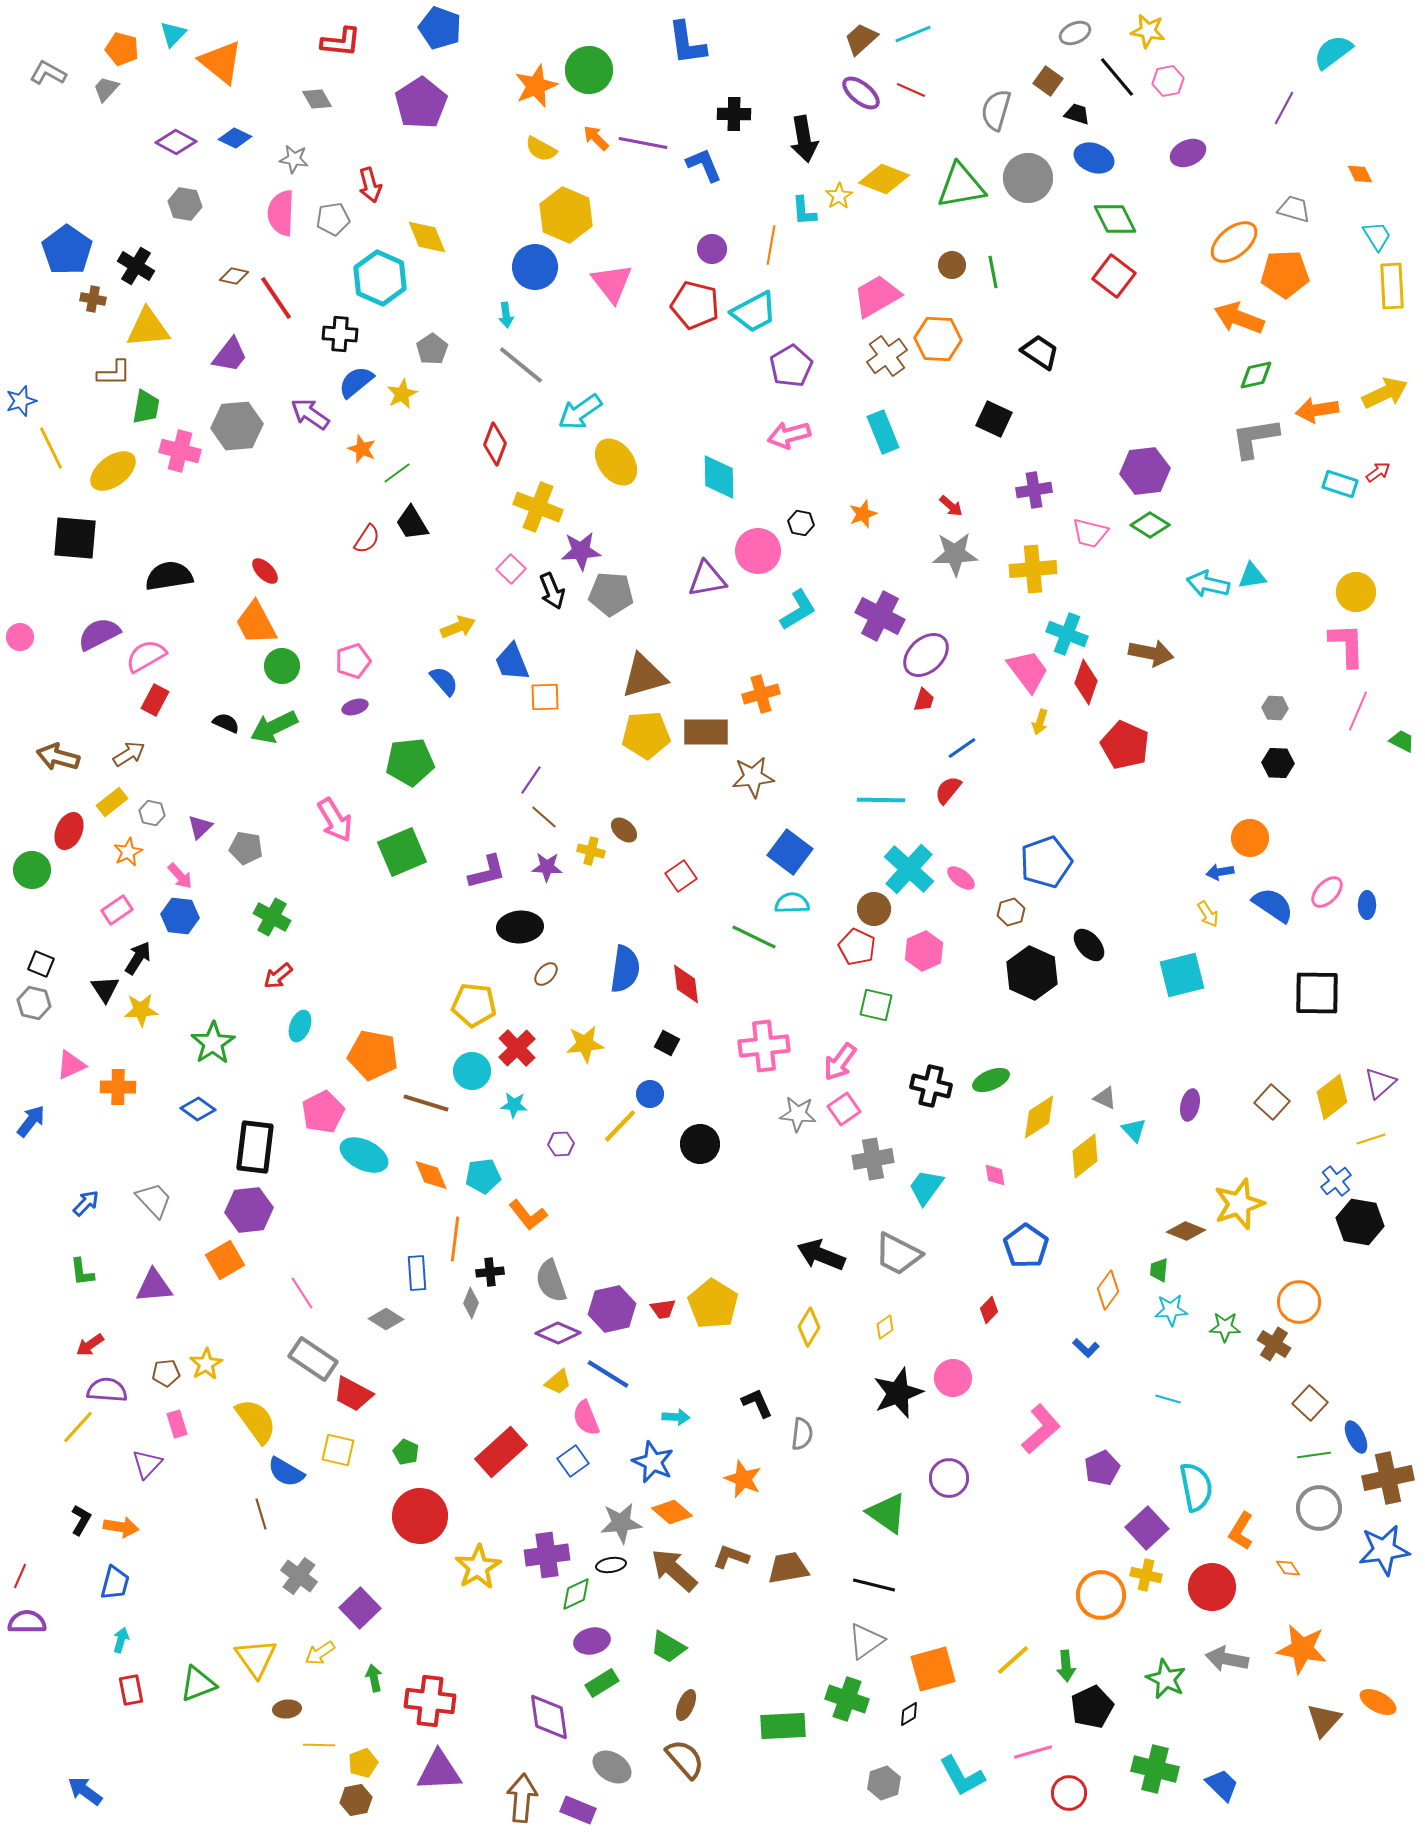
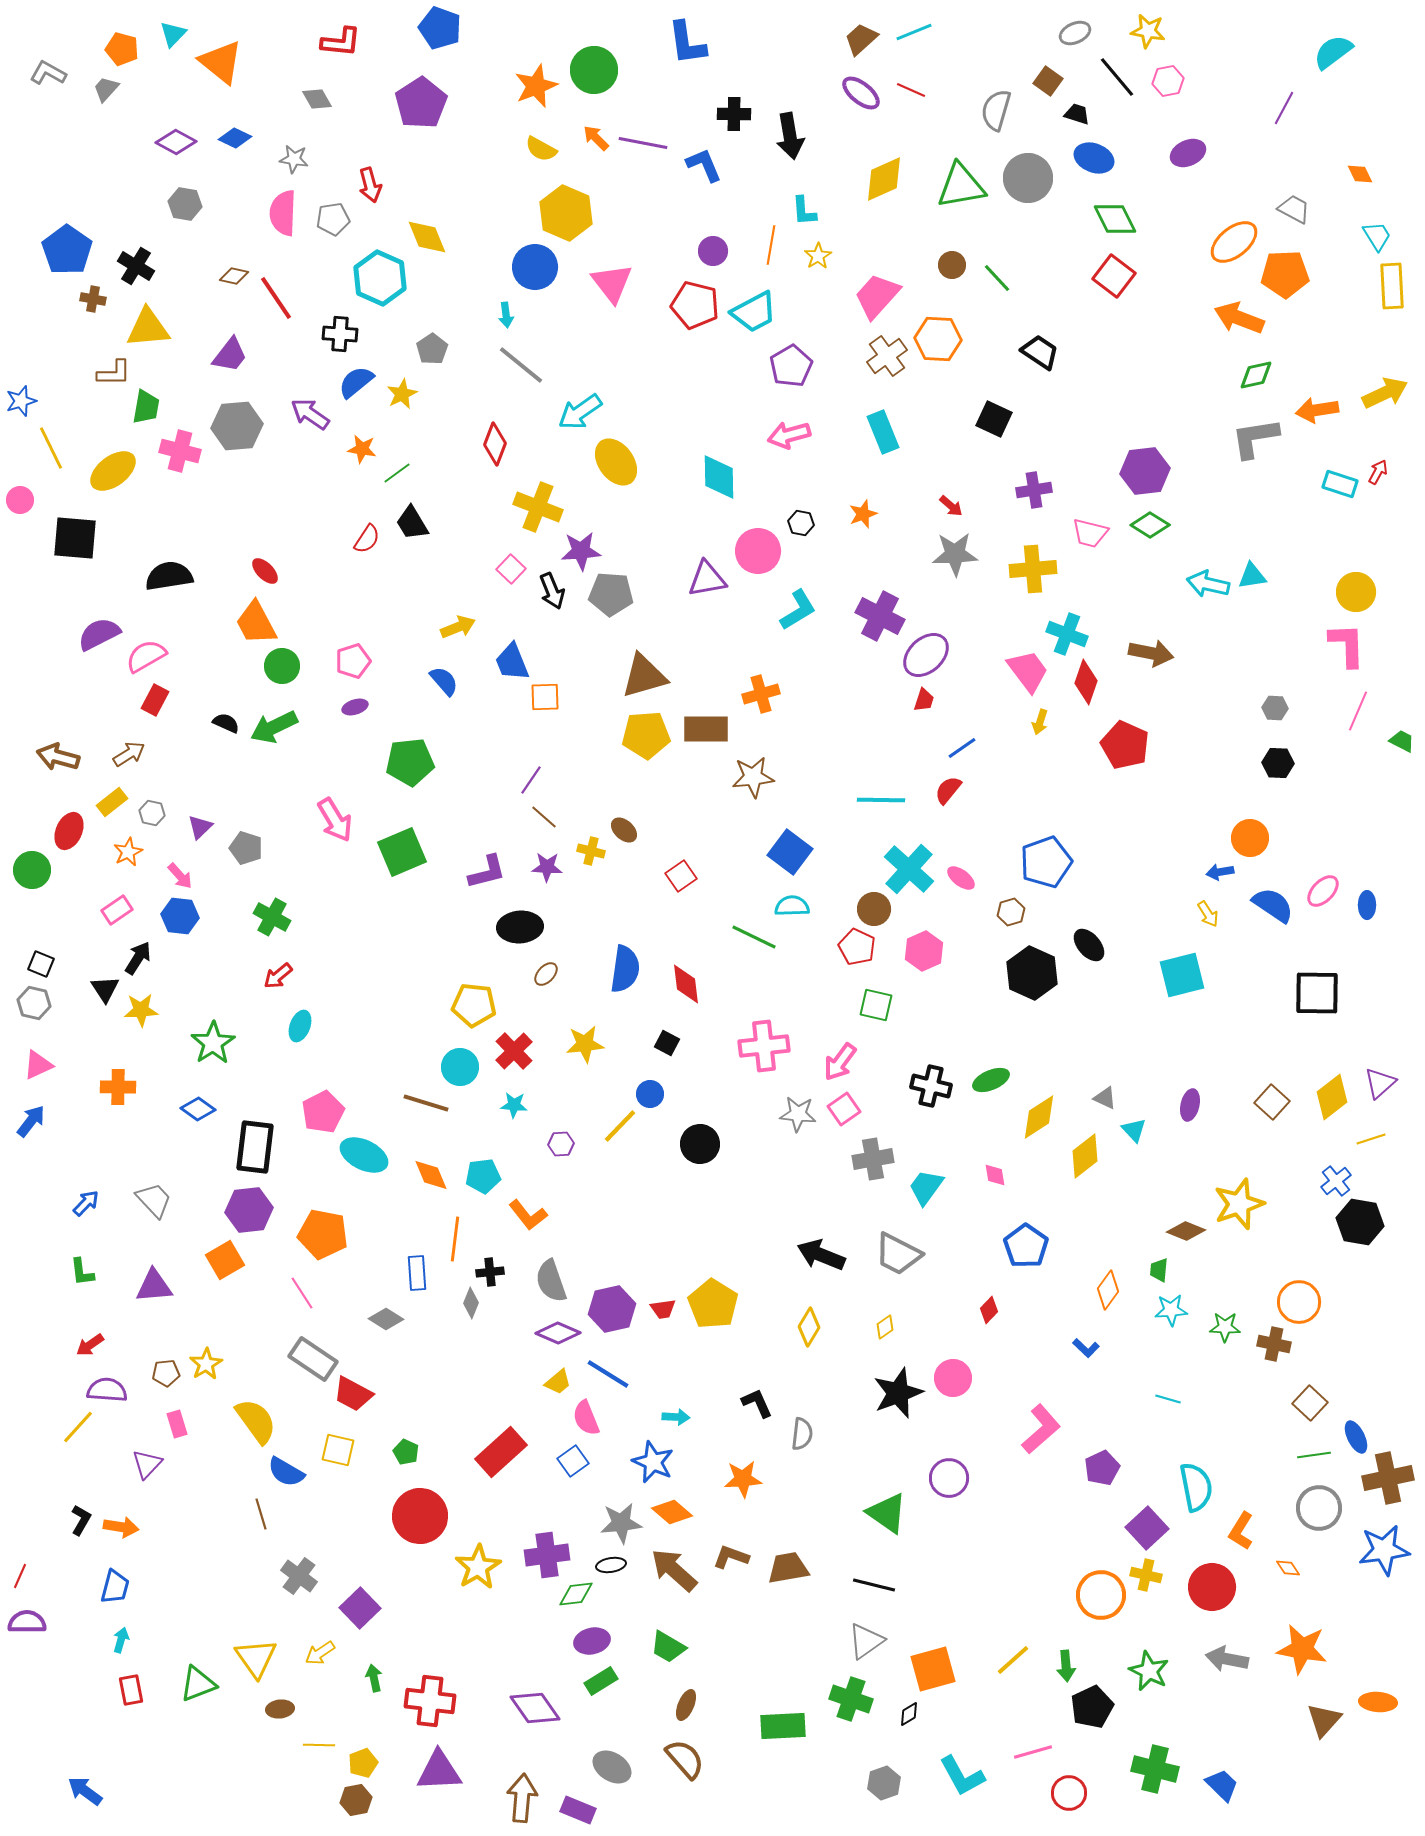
cyan line at (913, 34): moved 1 px right, 2 px up
green circle at (589, 70): moved 5 px right
black arrow at (804, 139): moved 14 px left, 3 px up
yellow diamond at (884, 179): rotated 45 degrees counterclockwise
yellow star at (839, 196): moved 21 px left, 60 px down
gray trapezoid at (1294, 209): rotated 12 degrees clockwise
pink semicircle at (281, 213): moved 2 px right
yellow hexagon at (566, 215): moved 2 px up
purple circle at (712, 249): moved 1 px right, 2 px down
green line at (993, 272): moved 4 px right, 6 px down; rotated 32 degrees counterclockwise
pink trapezoid at (877, 296): rotated 18 degrees counterclockwise
orange star at (362, 449): rotated 12 degrees counterclockwise
red arrow at (1378, 472): rotated 25 degrees counterclockwise
pink circle at (20, 637): moved 137 px up
brown rectangle at (706, 732): moved 3 px up
gray pentagon at (246, 848): rotated 8 degrees clockwise
pink ellipse at (1327, 892): moved 4 px left, 1 px up
cyan semicircle at (792, 903): moved 3 px down
red cross at (517, 1048): moved 3 px left, 3 px down
orange pentagon at (373, 1055): moved 50 px left, 179 px down
pink triangle at (71, 1065): moved 33 px left
cyan circle at (472, 1071): moved 12 px left, 4 px up
brown cross at (1274, 1344): rotated 20 degrees counterclockwise
orange star at (743, 1479): rotated 27 degrees counterclockwise
blue trapezoid at (115, 1583): moved 4 px down
green diamond at (576, 1594): rotated 18 degrees clockwise
green star at (1166, 1679): moved 17 px left, 8 px up
green rectangle at (602, 1683): moved 1 px left, 2 px up
green cross at (847, 1699): moved 4 px right
orange ellipse at (1378, 1702): rotated 24 degrees counterclockwise
brown ellipse at (287, 1709): moved 7 px left
purple diamond at (549, 1717): moved 14 px left, 9 px up; rotated 27 degrees counterclockwise
